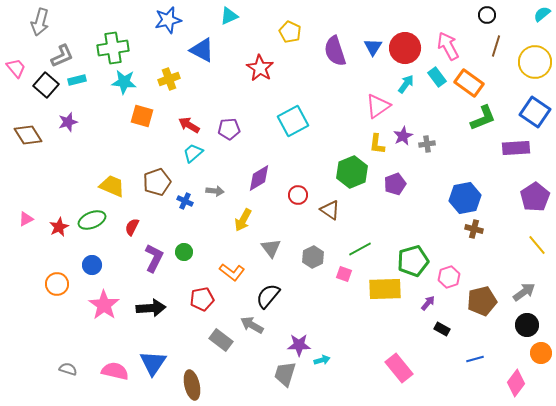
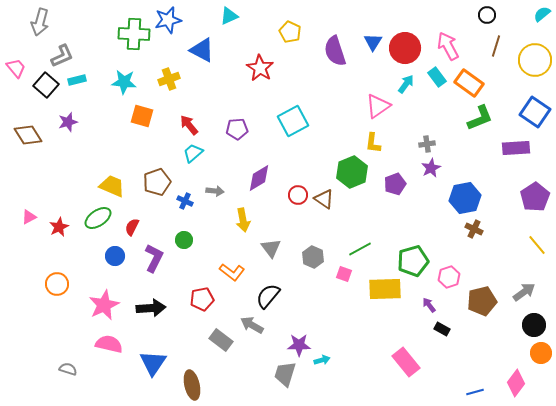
blue triangle at (373, 47): moved 5 px up
green cross at (113, 48): moved 21 px right, 14 px up; rotated 12 degrees clockwise
yellow circle at (535, 62): moved 2 px up
green L-shape at (483, 118): moved 3 px left
red arrow at (189, 125): rotated 20 degrees clockwise
purple pentagon at (229, 129): moved 8 px right
purple star at (403, 136): moved 28 px right, 32 px down
yellow L-shape at (377, 144): moved 4 px left, 1 px up
brown triangle at (330, 210): moved 6 px left, 11 px up
pink triangle at (26, 219): moved 3 px right, 2 px up
green ellipse at (92, 220): moved 6 px right, 2 px up; rotated 12 degrees counterclockwise
yellow arrow at (243, 220): rotated 40 degrees counterclockwise
brown cross at (474, 229): rotated 12 degrees clockwise
green circle at (184, 252): moved 12 px up
gray hexagon at (313, 257): rotated 10 degrees counterclockwise
blue circle at (92, 265): moved 23 px right, 9 px up
purple arrow at (428, 303): moved 1 px right, 2 px down; rotated 77 degrees counterclockwise
pink star at (104, 305): rotated 12 degrees clockwise
black circle at (527, 325): moved 7 px right
blue line at (475, 359): moved 33 px down
pink rectangle at (399, 368): moved 7 px right, 6 px up
pink semicircle at (115, 371): moved 6 px left, 27 px up
